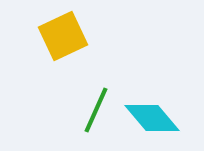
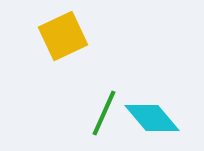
green line: moved 8 px right, 3 px down
